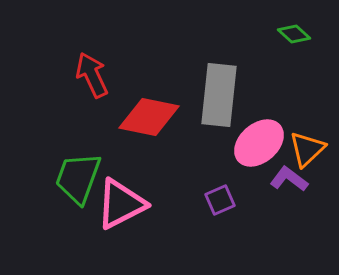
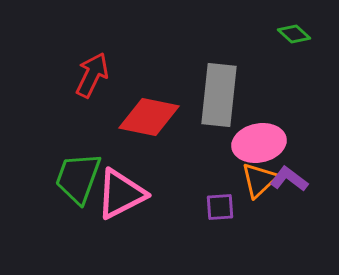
red arrow: rotated 51 degrees clockwise
pink ellipse: rotated 30 degrees clockwise
orange triangle: moved 48 px left, 31 px down
purple square: moved 7 px down; rotated 20 degrees clockwise
pink triangle: moved 10 px up
